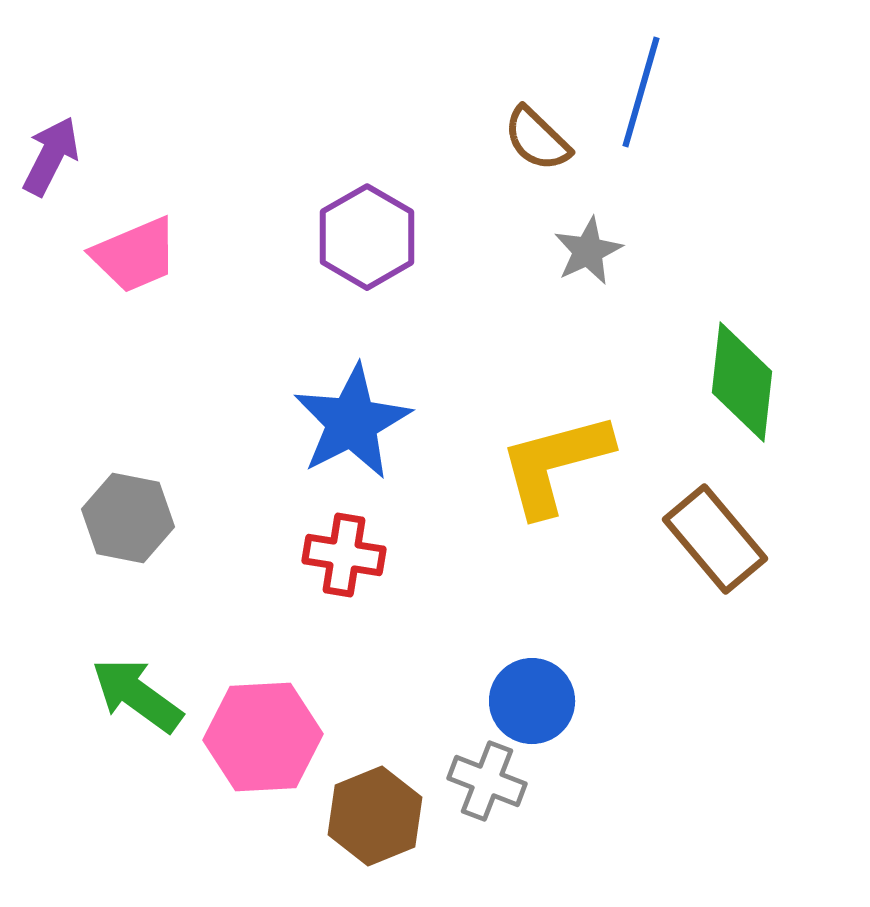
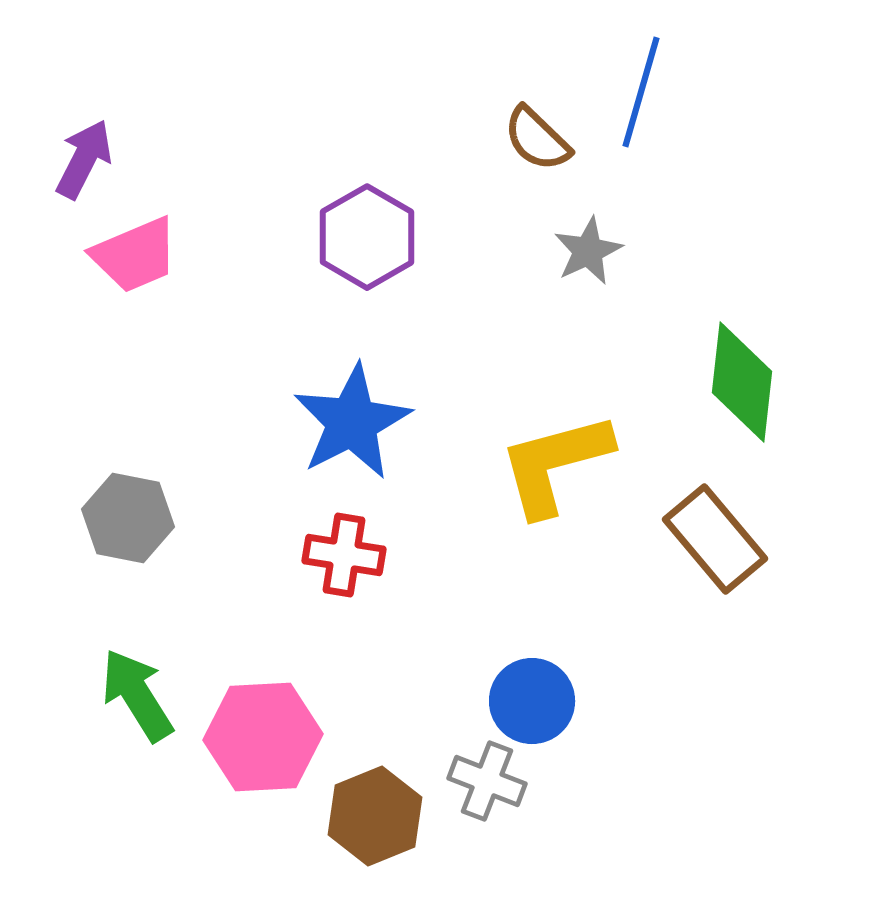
purple arrow: moved 33 px right, 3 px down
green arrow: rotated 22 degrees clockwise
